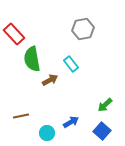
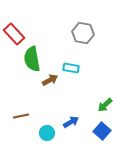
gray hexagon: moved 4 px down; rotated 20 degrees clockwise
cyan rectangle: moved 4 px down; rotated 42 degrees counterclockwise
